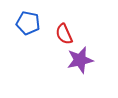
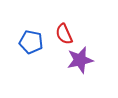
blue pentagon: moved 3 px right, 19 px down
